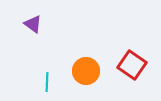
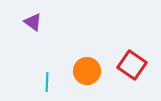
purple triangle: moved 2 px up
orange circle: moved 1 px right
